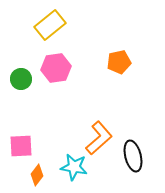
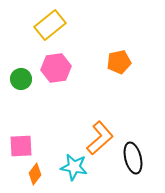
orange L-shape: moved 1 px right
black ellipse: moved 2 px down
orange diamond: moved 2 px left, 1 px up
